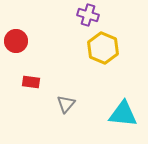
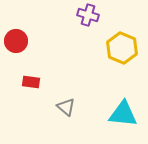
yellow hexagon: moved 19 px right
gray triangle: moved 3 px down; rotated 30 degrees counterclockwise
